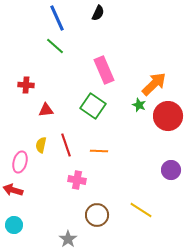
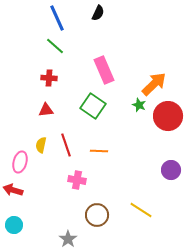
red cross: moved 23 px right, 7 px up
